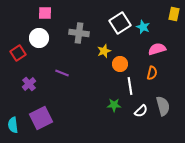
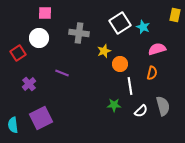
yellow rectangle: moved 1 px right, 1 px down
